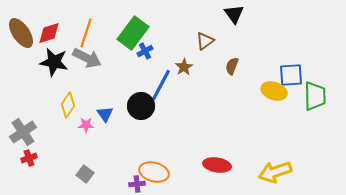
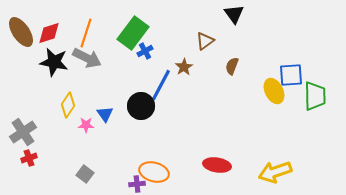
brown ellipse: moved 1 px up
yellow ellipse: rotated 45 degrees clockwise
